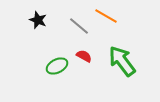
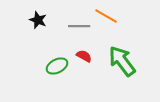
gray line: rotated 40 degrees counterclockwise
